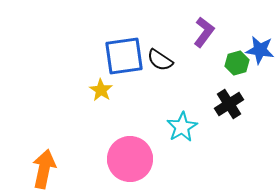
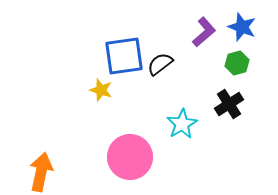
purple L-shape: rotated 12 degrees clockwise
blue star: moved 18 px left, 23 px up; rotated 12 degrees clockwise
black semicircle: moved 4 px down; rotated 108 degrees clockwise
yellow star: rotated 15 degrees counterclockwise
cyan star: moved 3 px up
pink circle: moved 2 px up
orange arrow: moved 3 px left, 3 px down
